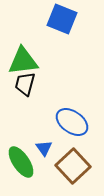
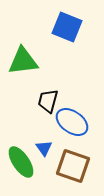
blue square: moved 5 px right, 8 px down
black trapezoid: moved 23 px right, 17 px down
brown square: rotated 28 degrees counterclockwise
